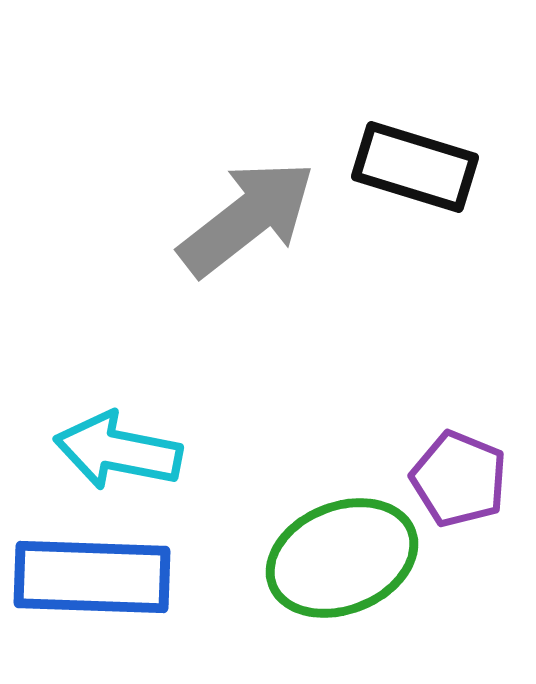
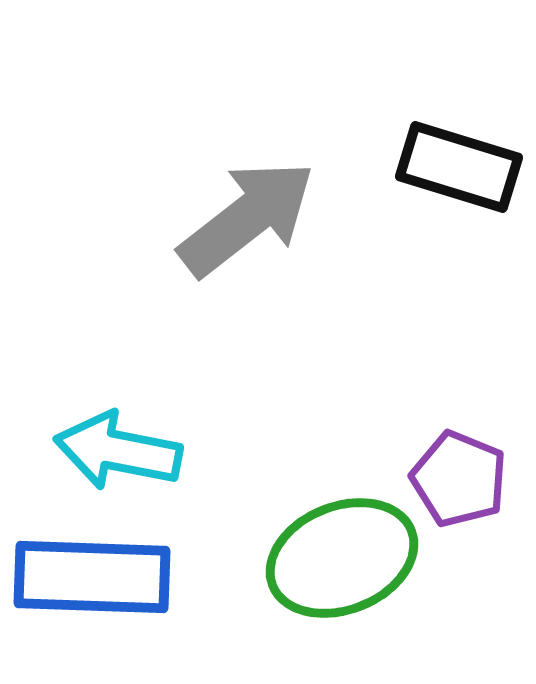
black rectangle: moved 44 px right
